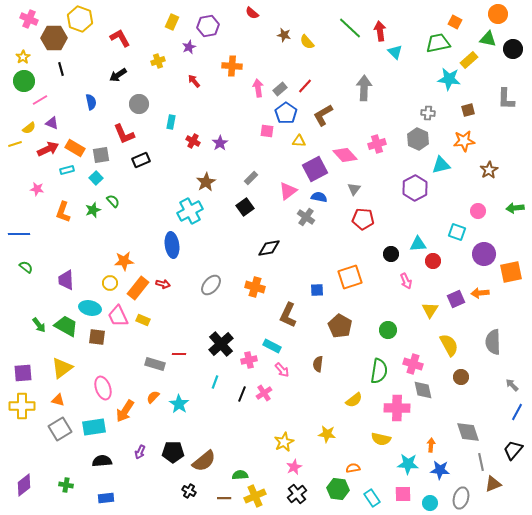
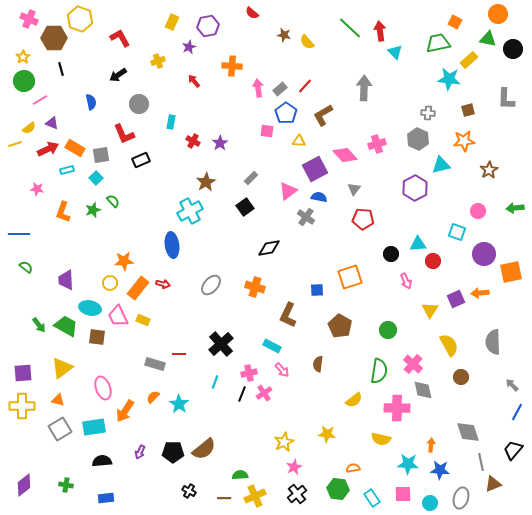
pink cross at (249, 360): moved 13 px down
pink cross at (413, 364): rotated 24 degrees clockwise
brown semicircle at (204, 461): moved 12 px up
